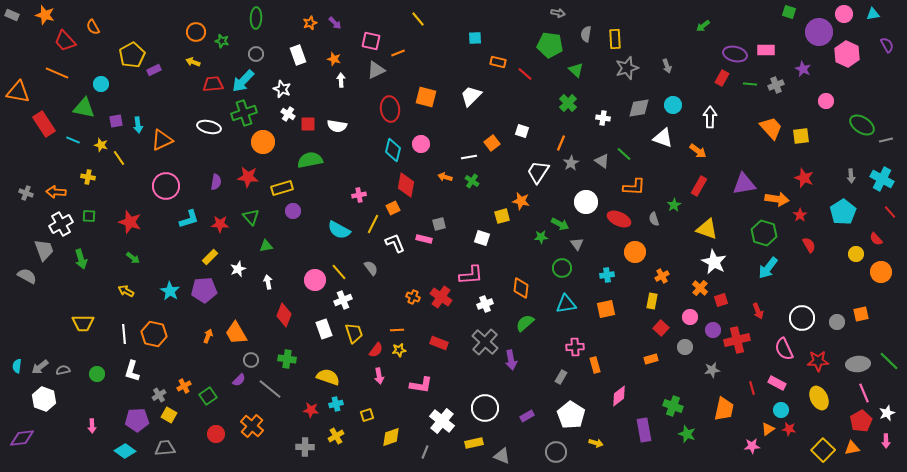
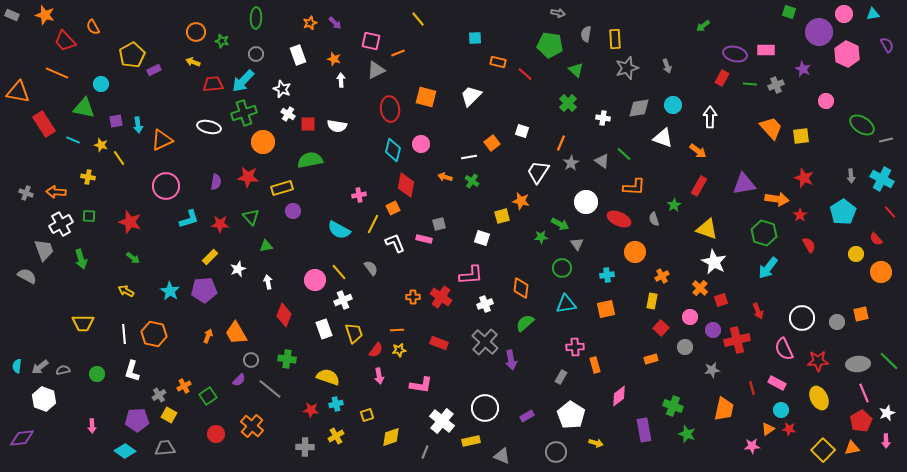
orange cross at (413, 297): rotated 24 degrees counterclockwise
yellow rectangle at (474, 443): moved 3 px left, 2 px up
